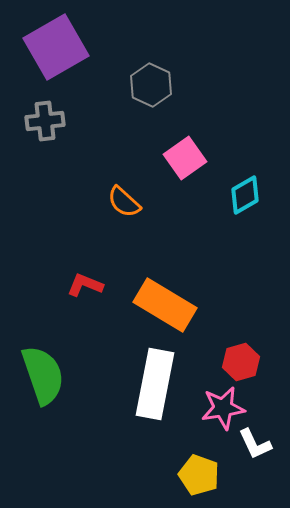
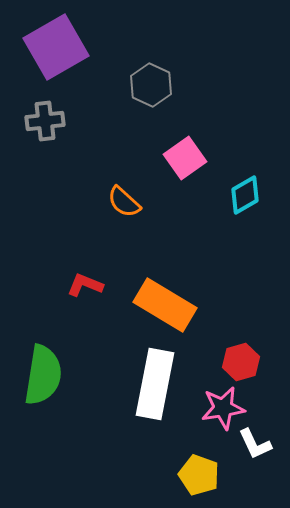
green semicircle: rotated 28 degrees clockwise
